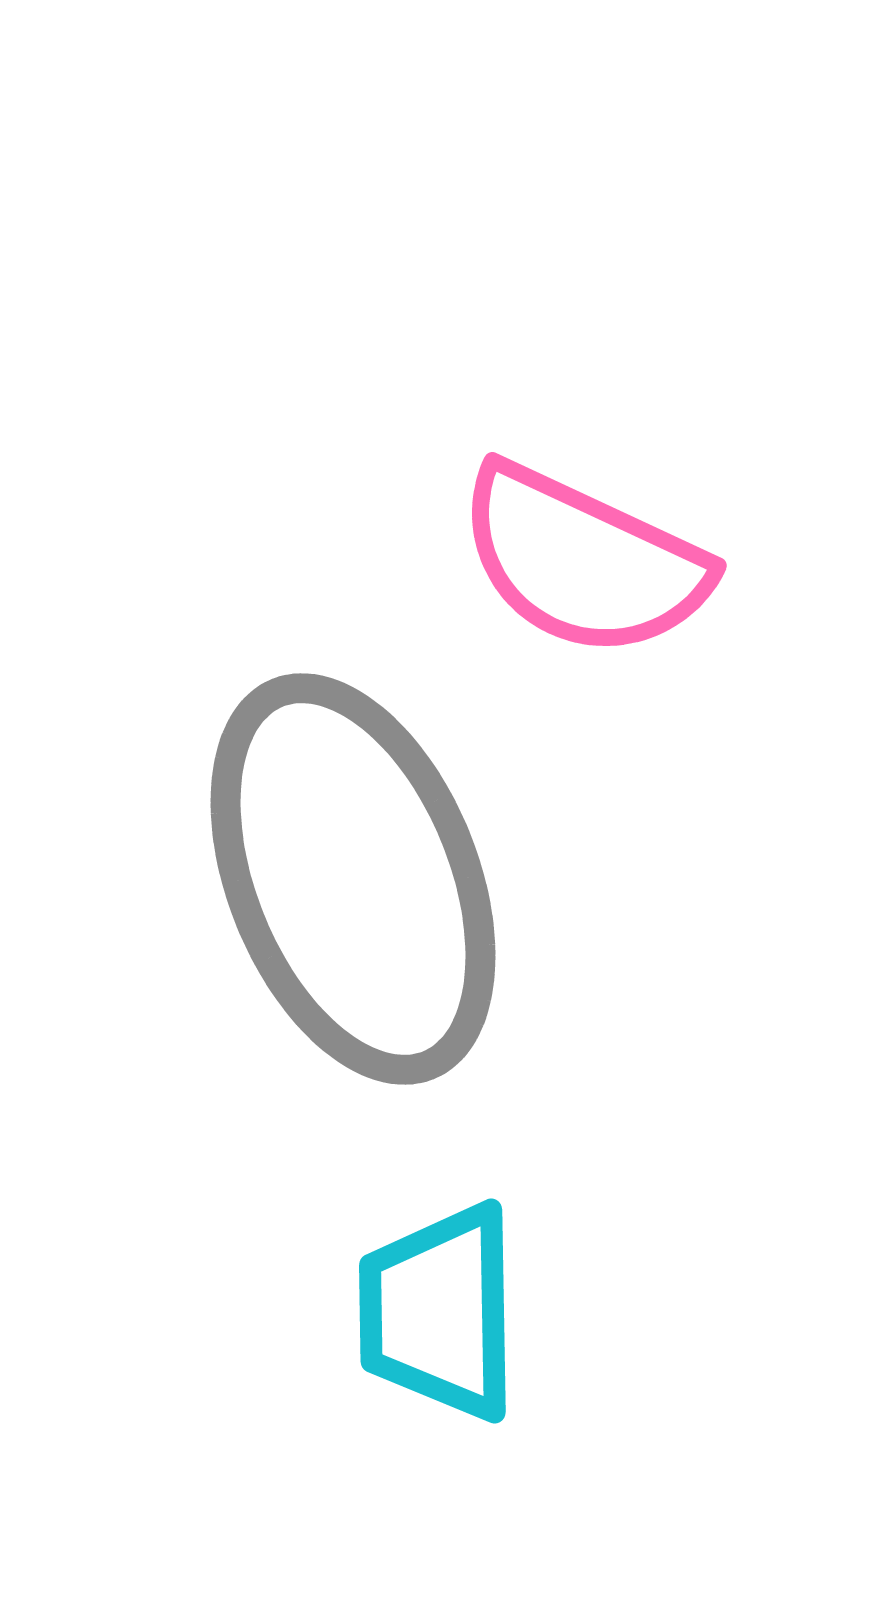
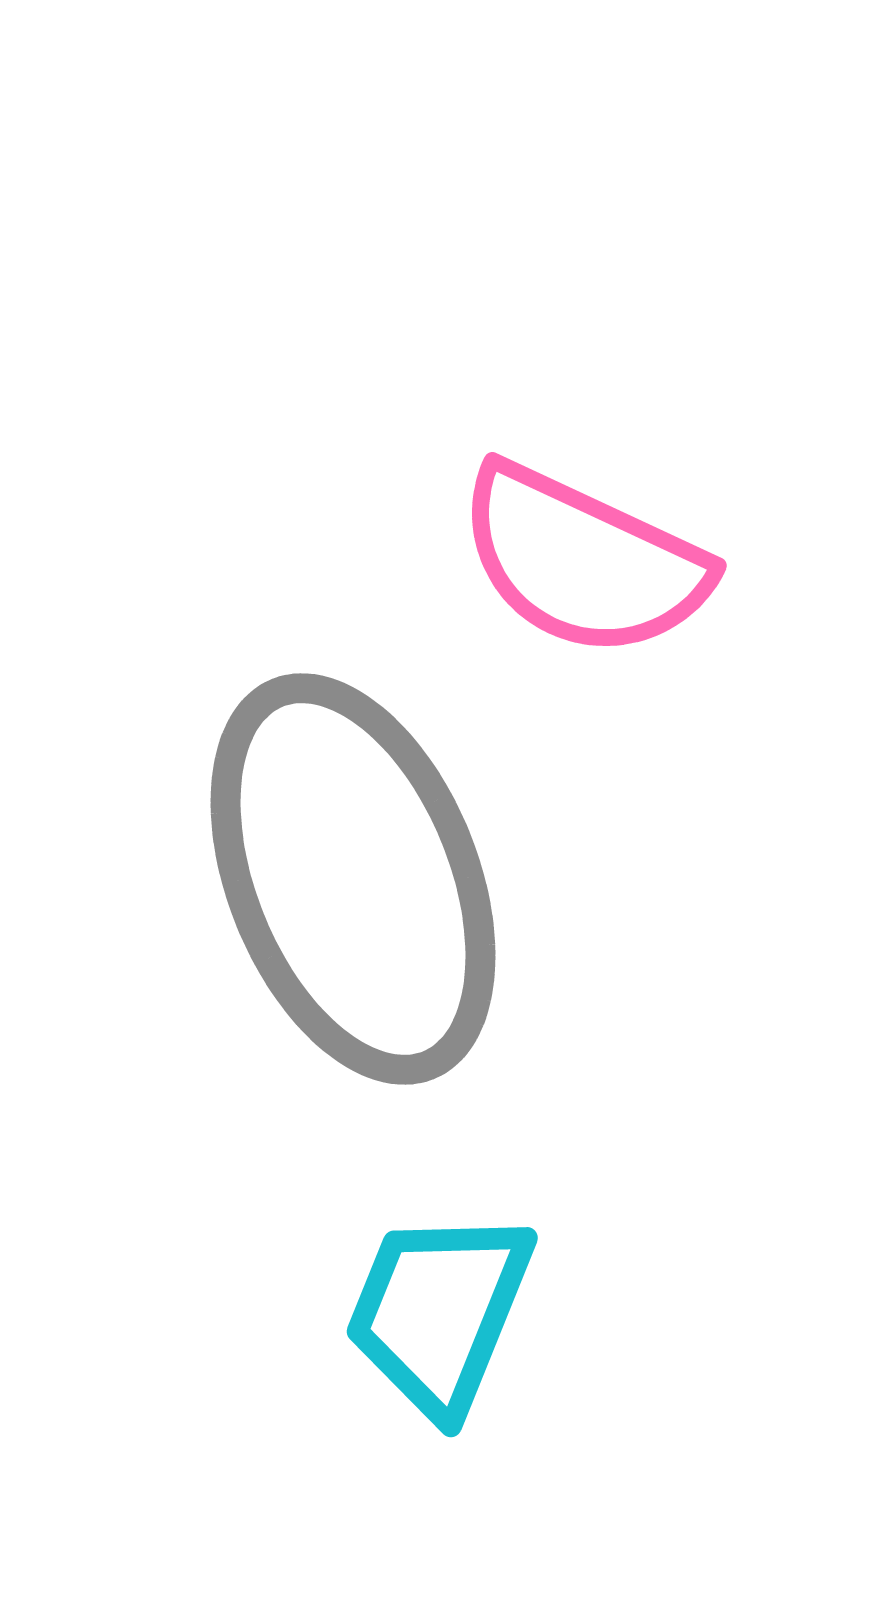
cyan trapezoid: rotated 23 degrees clockwise
